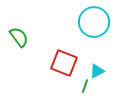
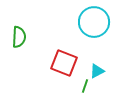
green semicircle: rotated 40 degrees clockwise
